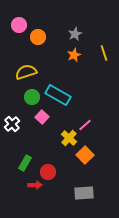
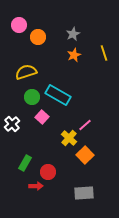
gray star: moved 2 px left
red arrow: moved 1 px right, 1 px down
